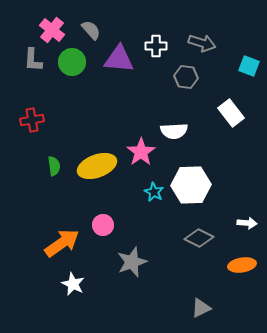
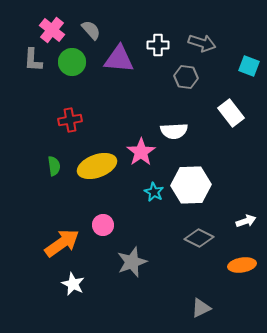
white cross: moved 2 px right, 1 px up
red cross: moved 38 px right
white arrow: moved 1 px left, 2 px up; rotated 24 degrees counterclockwise
